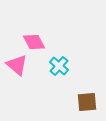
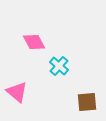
pink triangle: moved 27 px down
